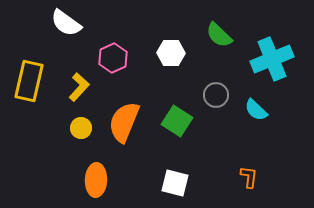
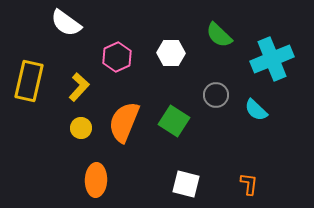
pink hexagon: moved 4 px right, 1 px up
green square: moved 3 px left
orange L-shape: moved 7 px down
white square: moved 11 px right, 1 px down
